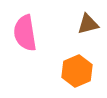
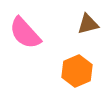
pink semicircle: rotated 33 degrees counterclockwise
